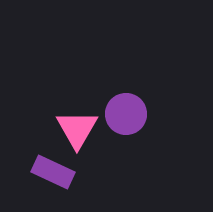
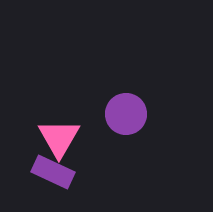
pink triangle: moved 18 px left, 9 px down
